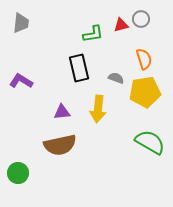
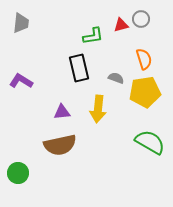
green L-shape: moved 2 px down
